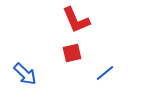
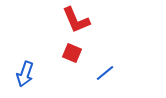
red square: rotated 36 degrees clockwise
blue arrow: rotated 65 degrees clockwise
